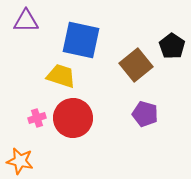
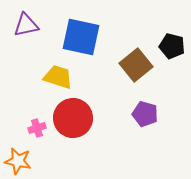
purple triangle: moved 4 px down; rotated 12 degrees counterclockwise
blue square: moved 3 px up
black pentagon: rotated 20 degrees counterclockwise
yellow trapezoid: moved 3 px left, 1 px down
pink cross: moved 10 px down
orange star: moved 2 px left
